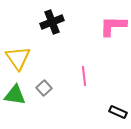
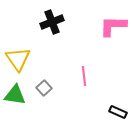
yellow triangle: moved 1 px down
